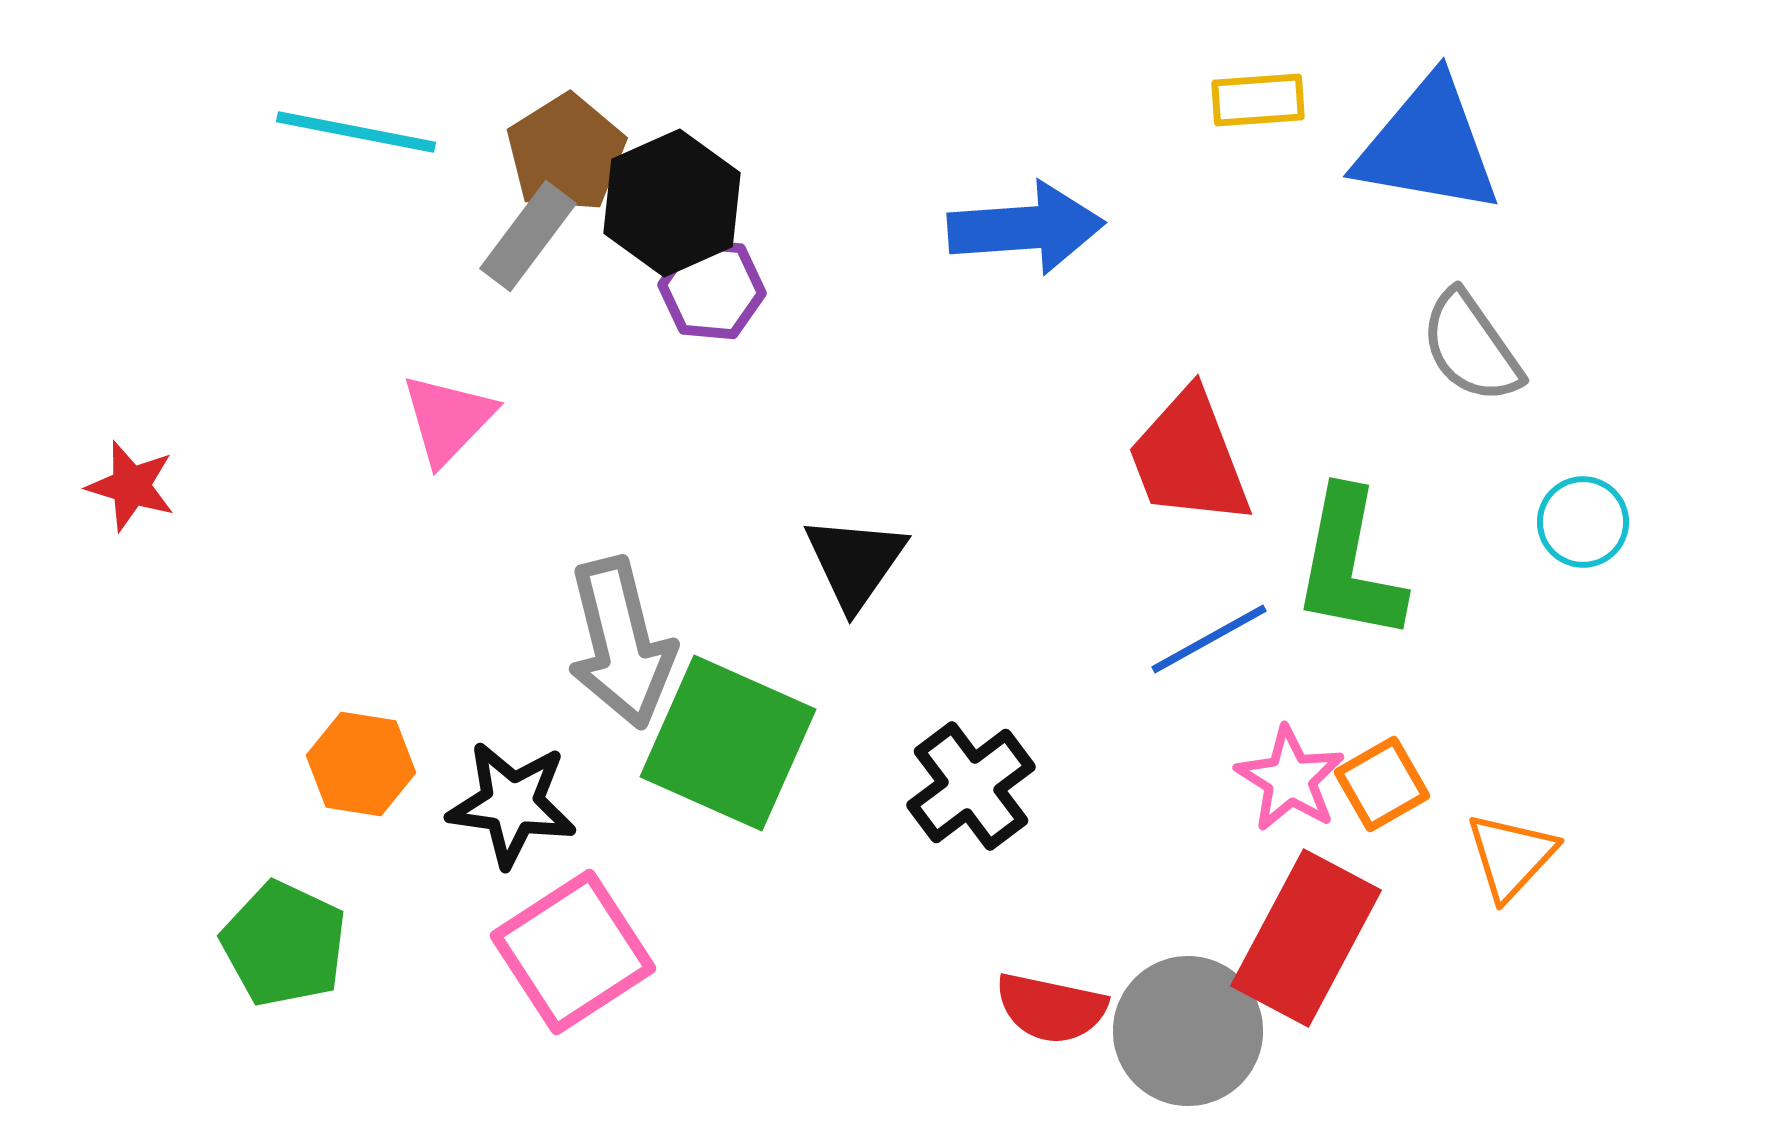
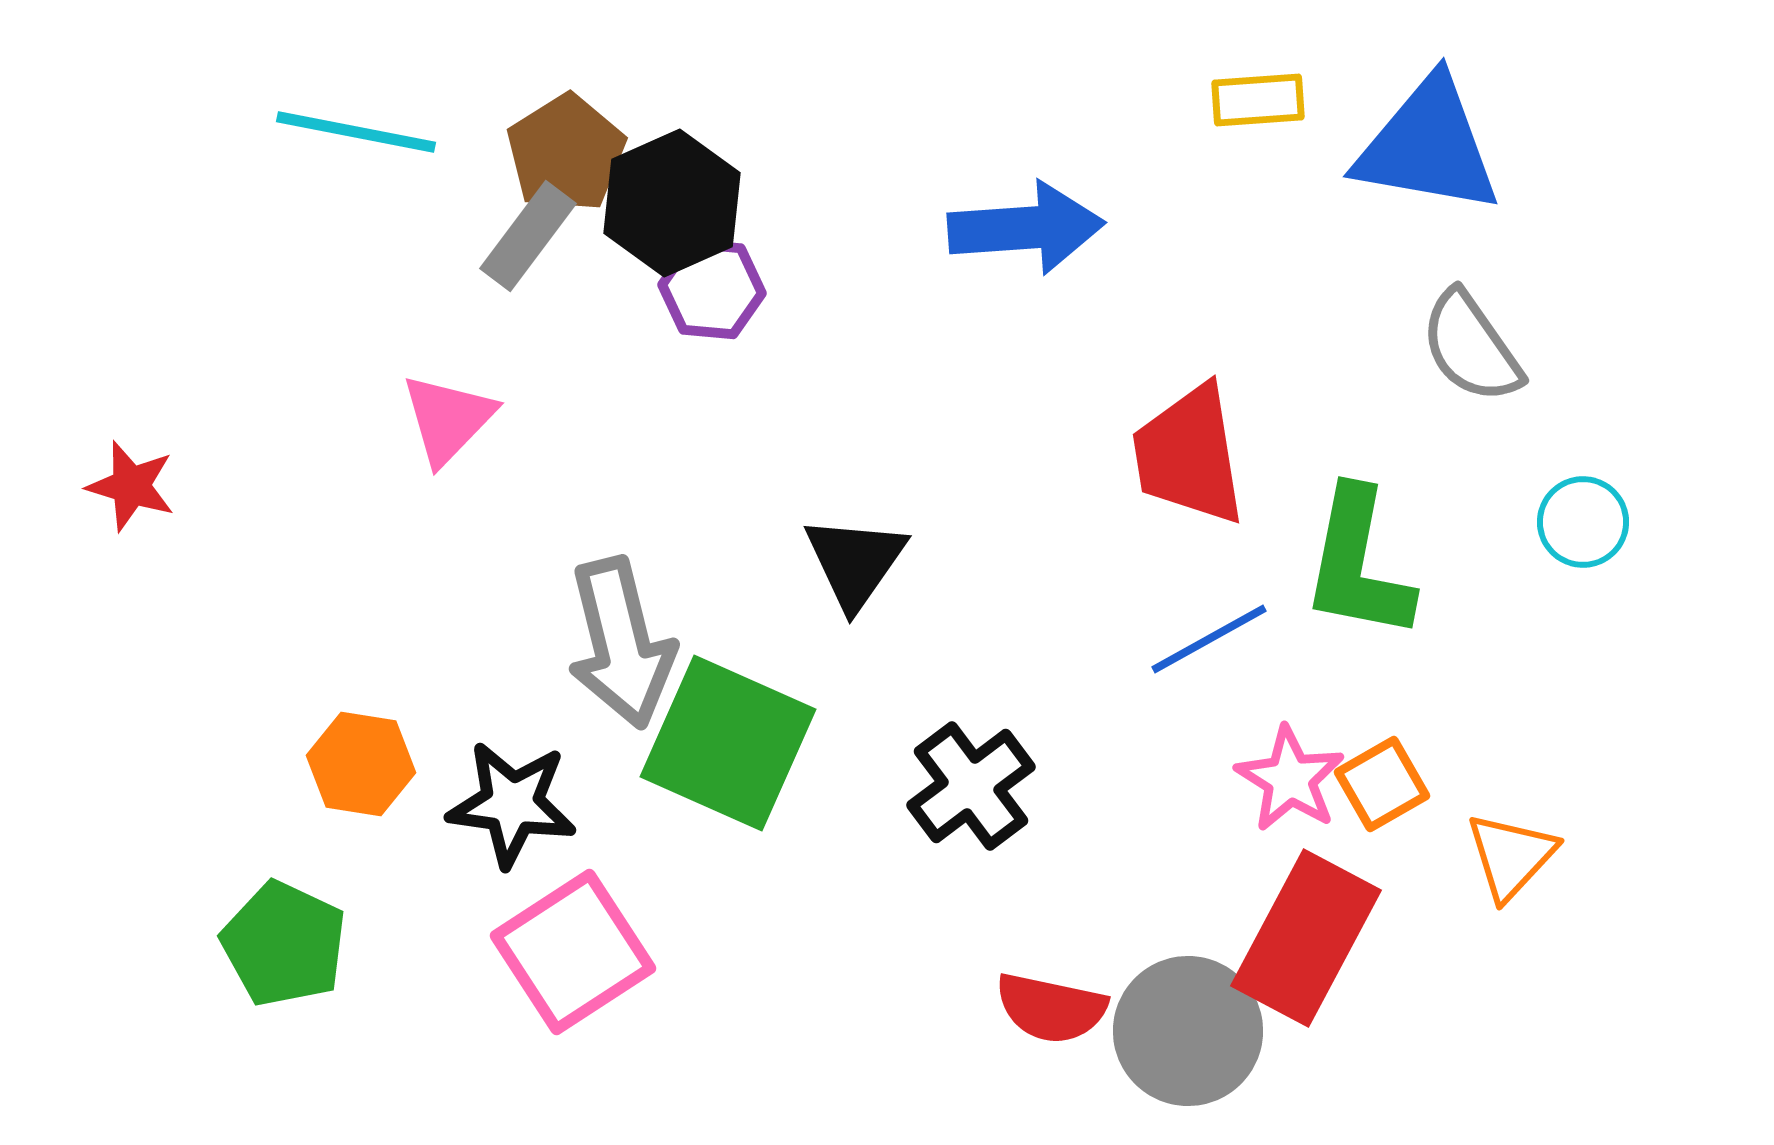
red trapezoid: moved 3 px up; rotated 12 degrees clockwise
green L-shape: moved 9 px right, 1 px up
